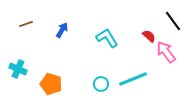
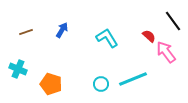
brown line: moved 8 px down
